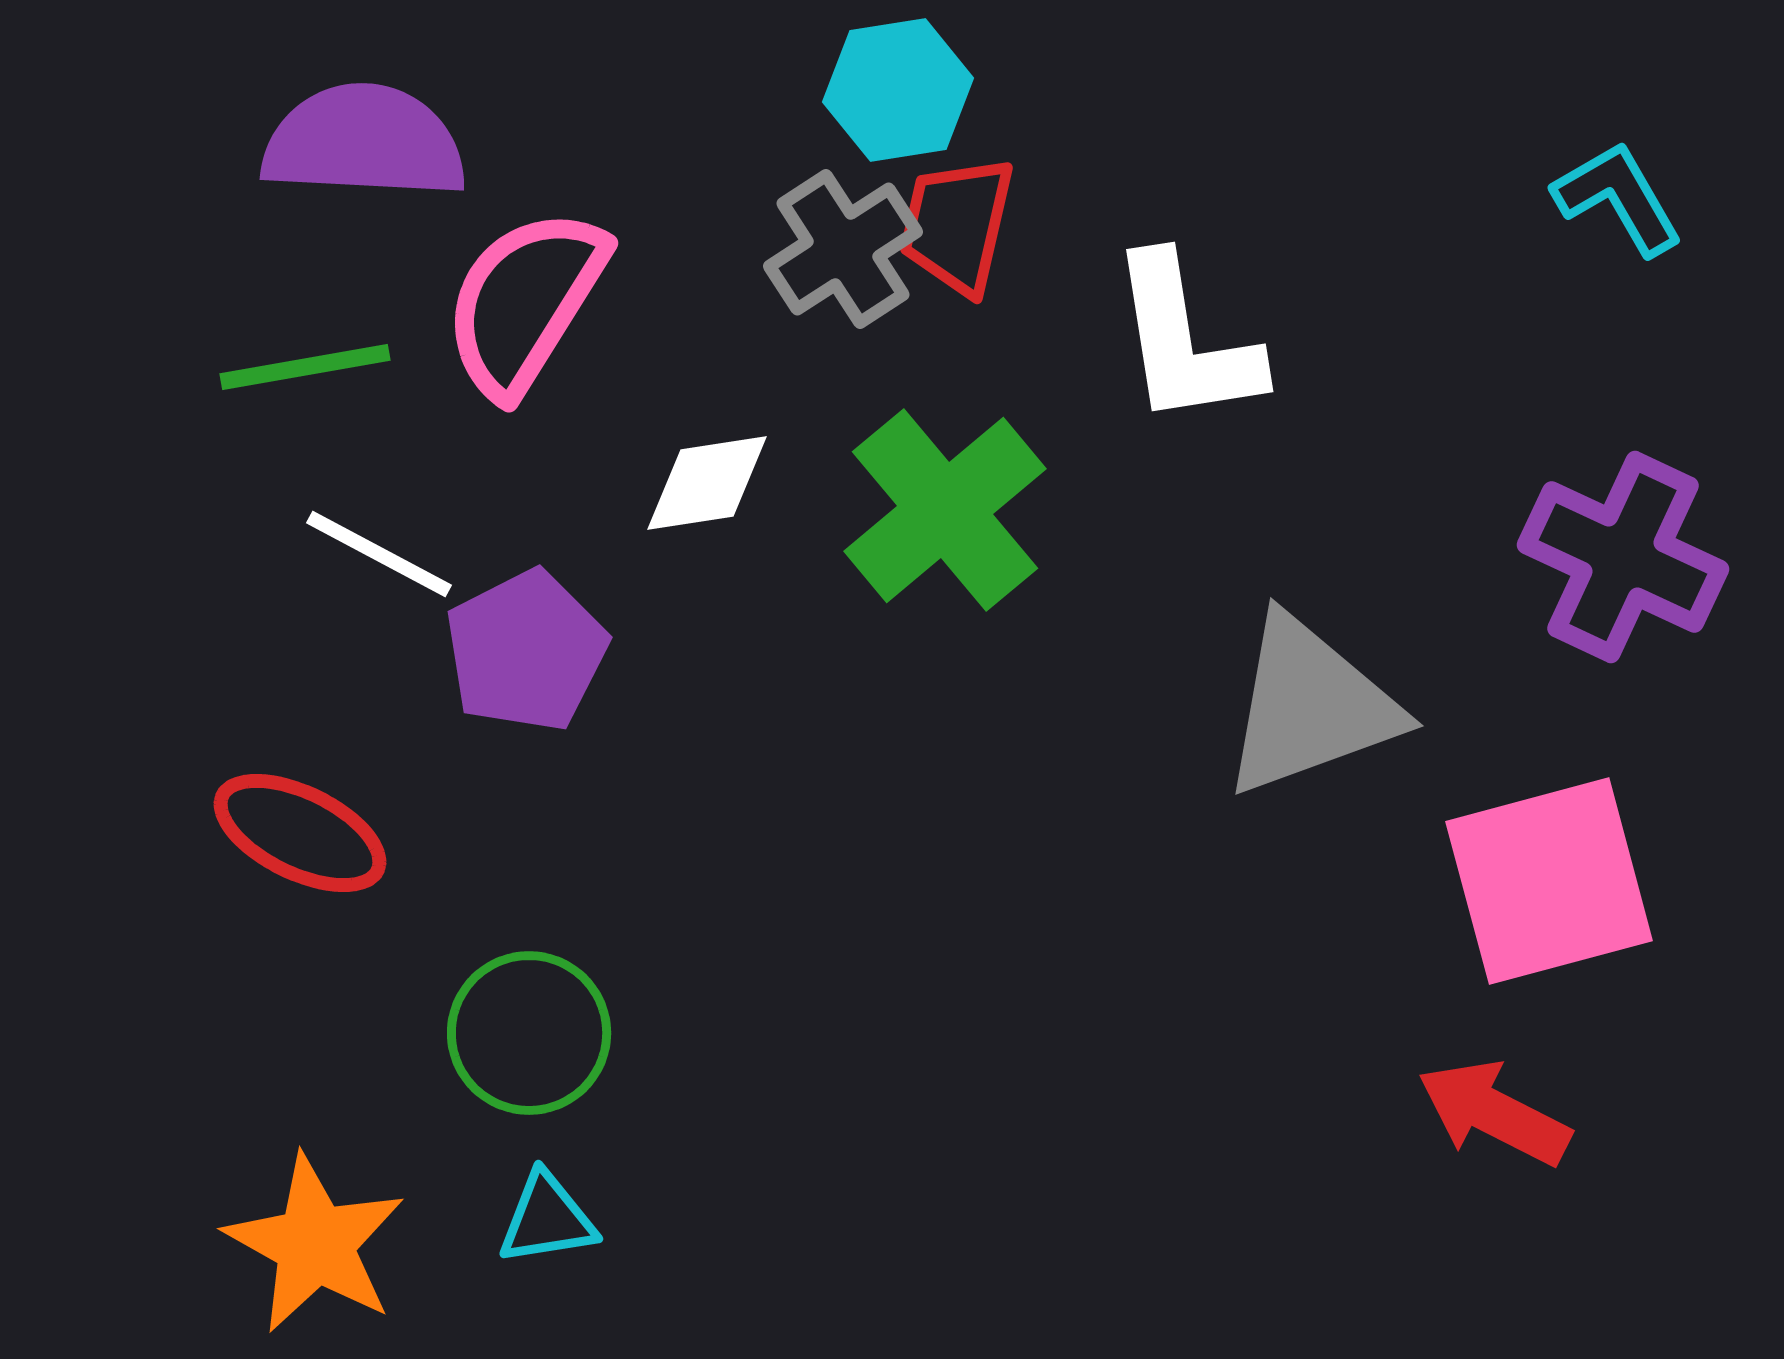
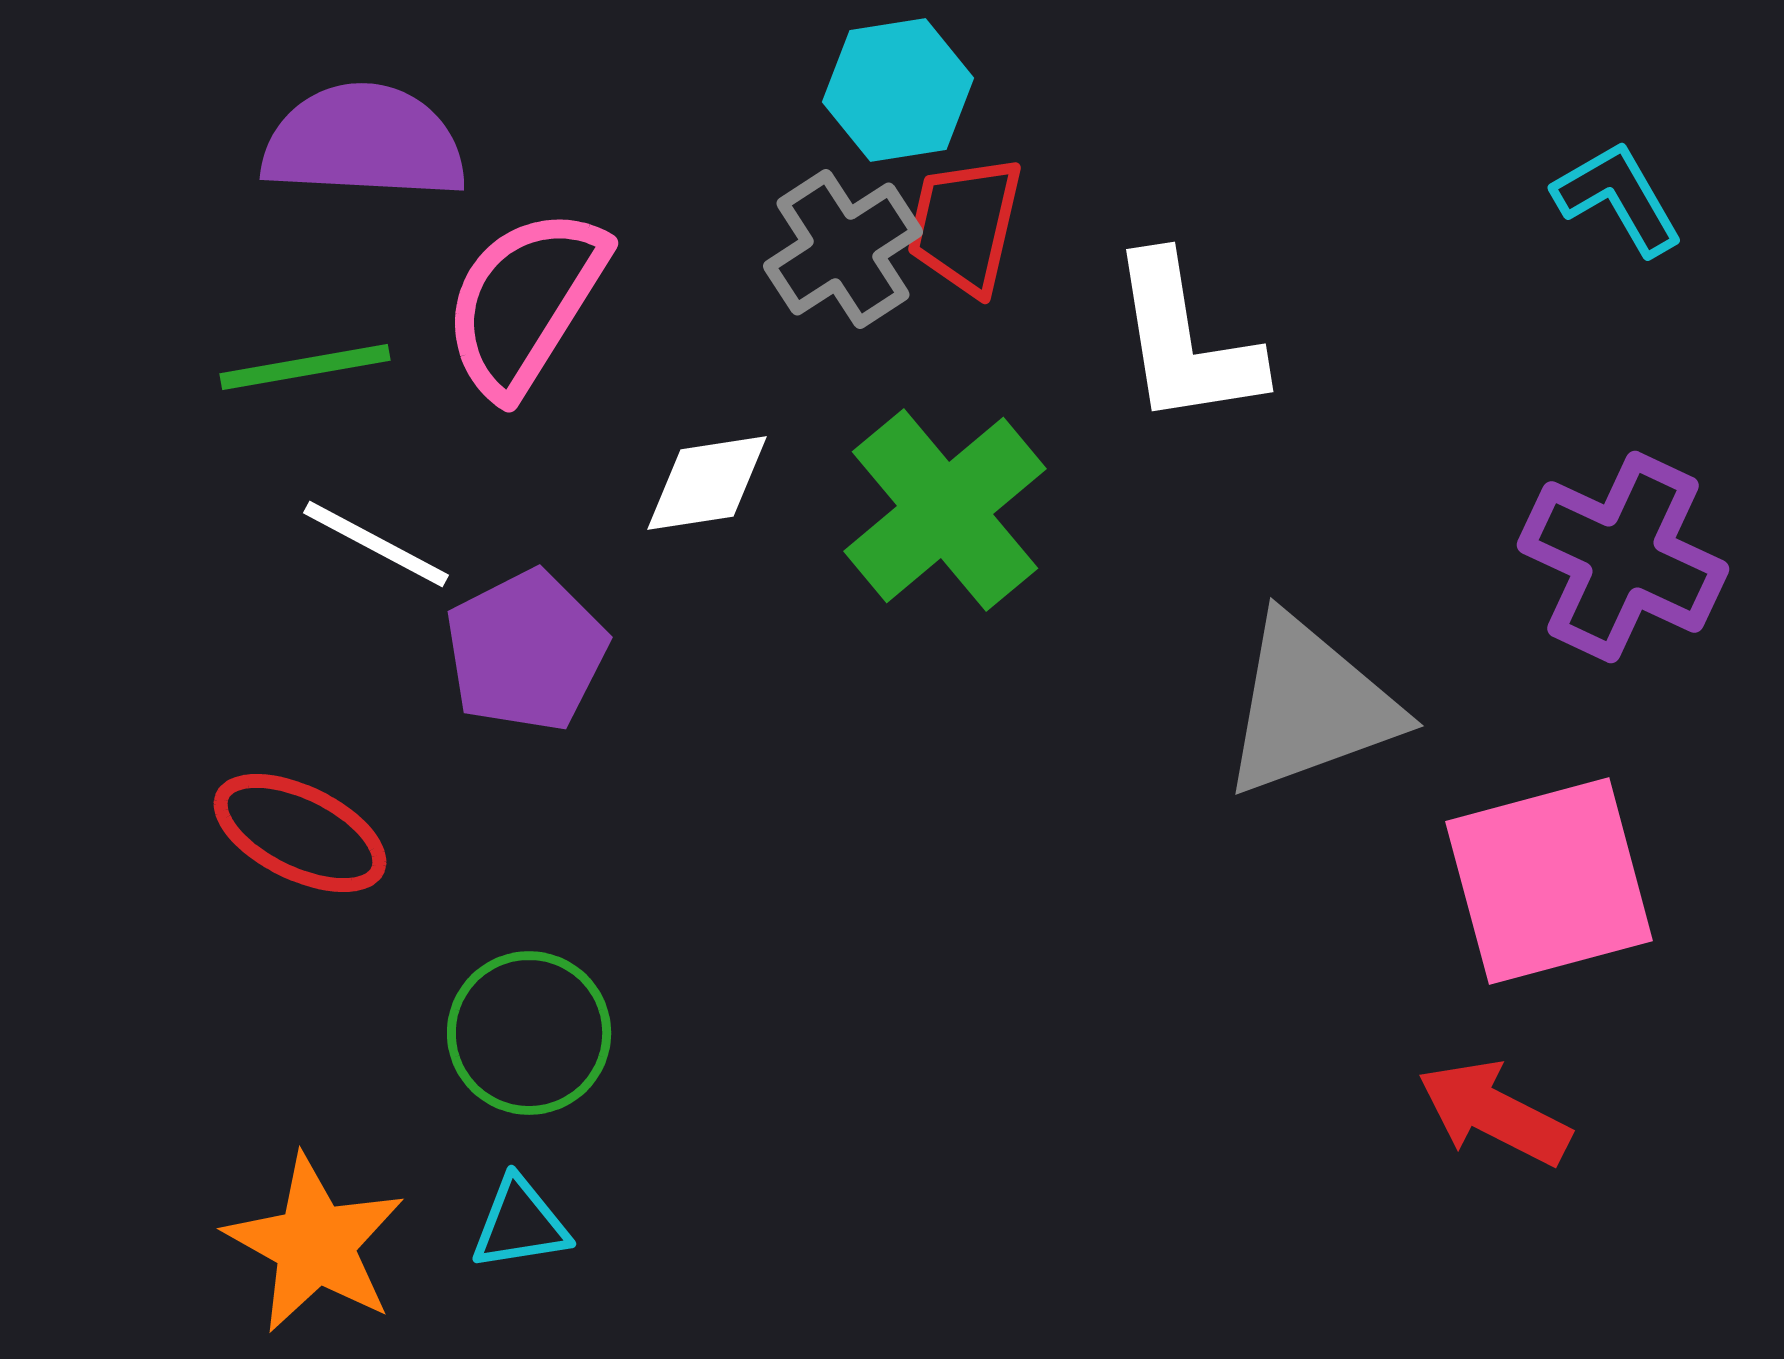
red trapezoid: moved 8 px right
white line: moved 3 px left, 10 px up
cyan triangle: moved 27 px left, 5 px down
